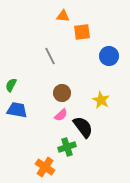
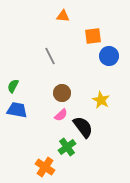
orange square: moved 11 px right, 4 px down
green semicircle: moved 2 px right, 1 px down
green cross: rotated 18 degrees counterclockwise
